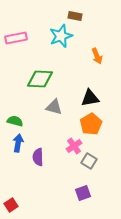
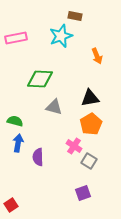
pink cross: rotated 21 degrees counterclockwise
